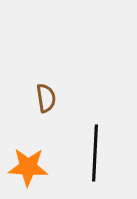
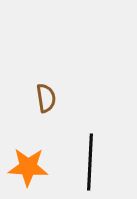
black line: moved 5 px left, 9 px down
